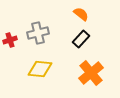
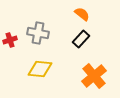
orange semicircle: moved 1 px right
gray cross: rotated 25 degrees clockwise
orange cross: moved 3 px right, 3 px down
